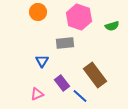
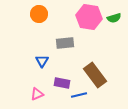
orange circle: moved 1 px right, 2 px down
pink hexagon: moved 10 px right; rotated 10 degrees counterclockwise
green semicircle: moved 2 px right, 8 px up
purple rectangle: rotated 42 degrees counterclockwise
blue line: moved 1 px left, 1 px up; rotated 56 degrees counterclockwise
